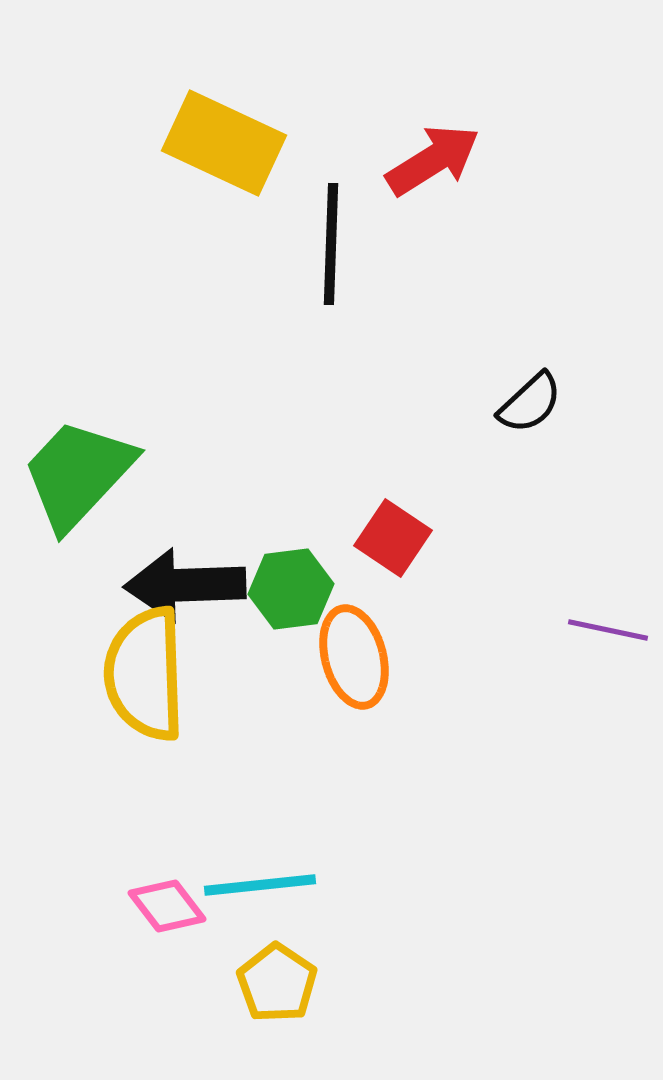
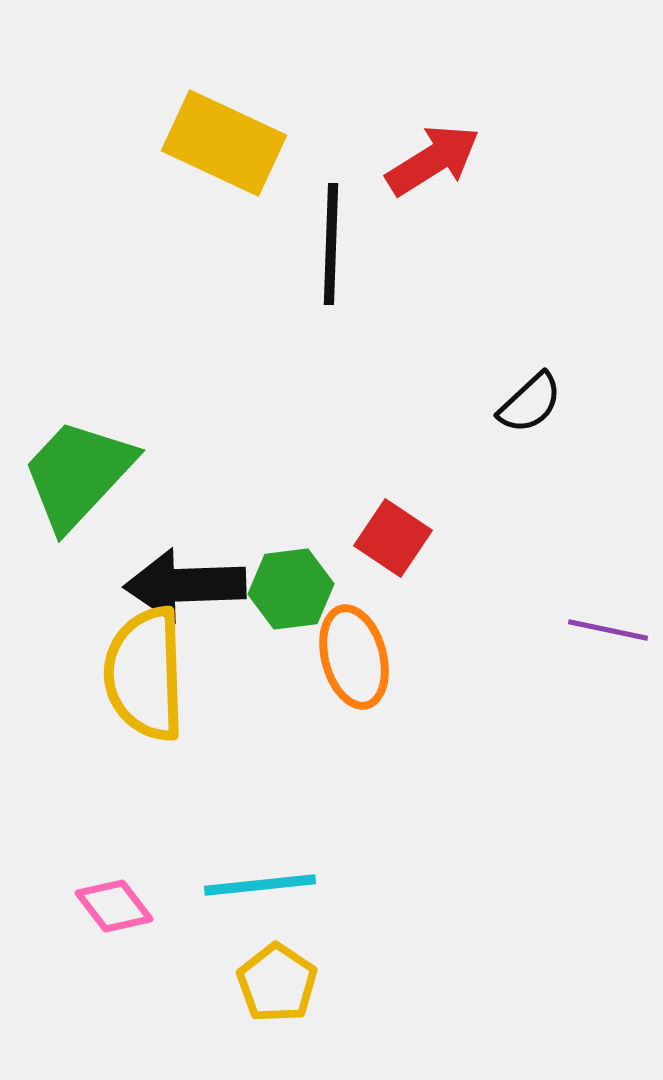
pink diamond: moved 53 px left
